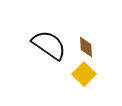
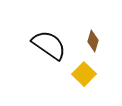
brown diamond: moved 7 px right, 6 px up; rotated 20 degrees clockwise
